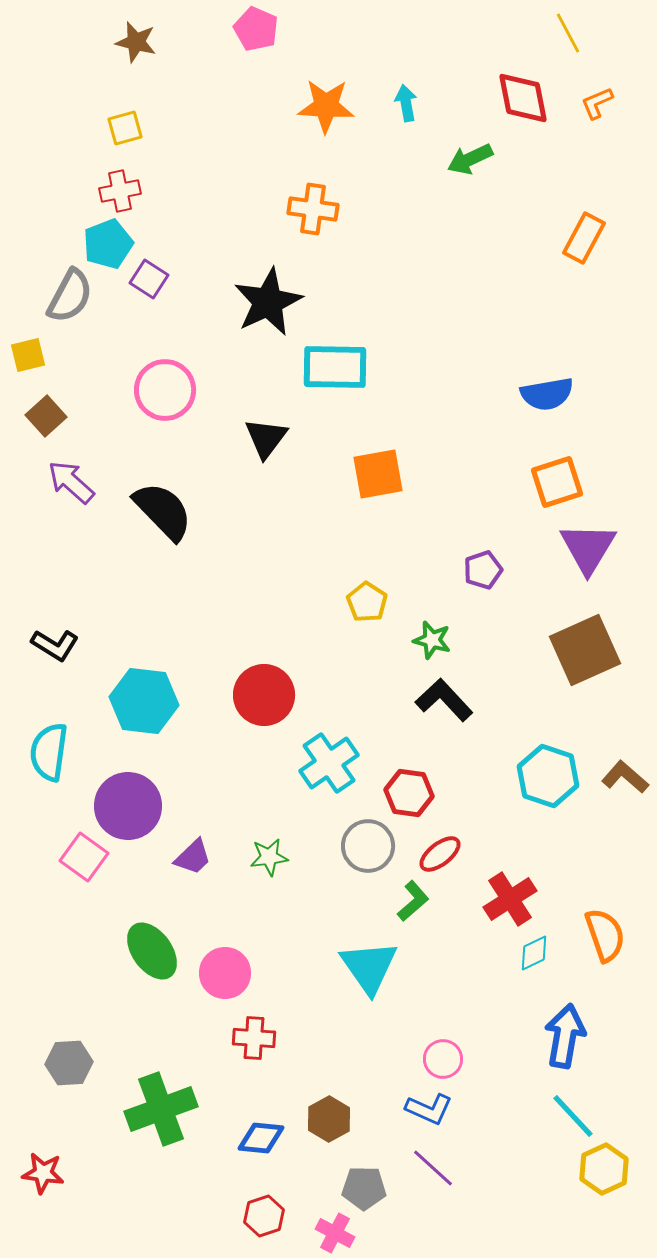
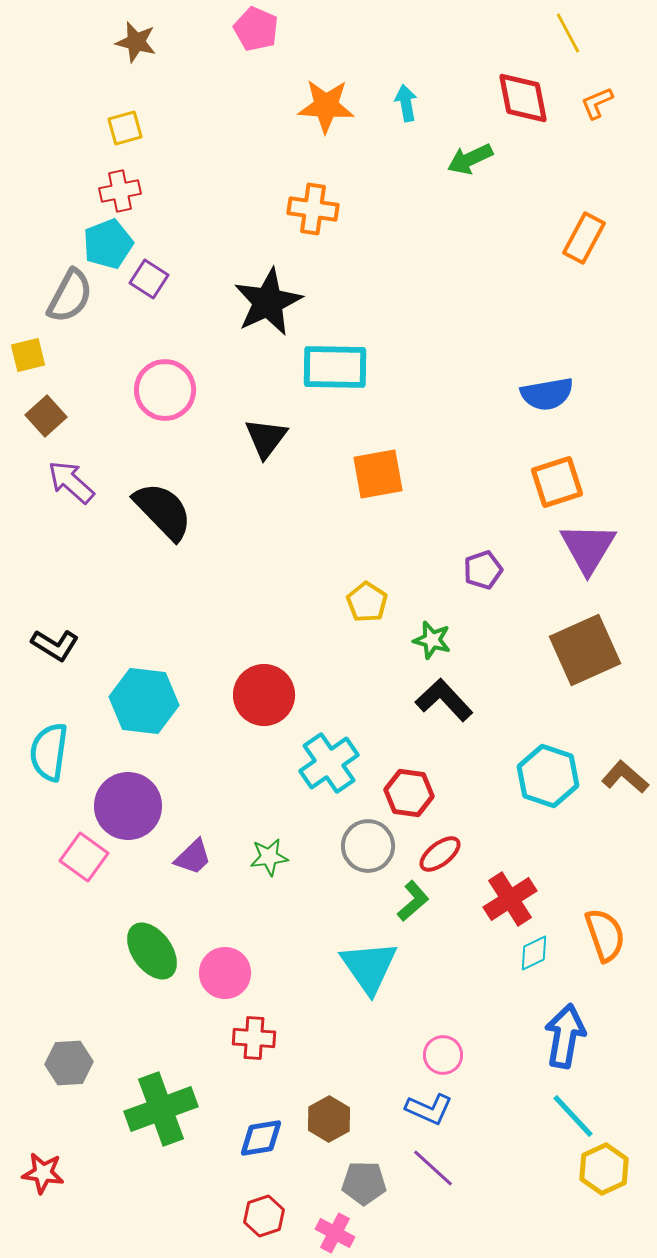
pink circle at (443, 1059): moved 4 px up
blue diamond at (261, 1138): rotated 15 degrees counterclockwise
gray pentagon at (364, 1188): moved 5 px up
